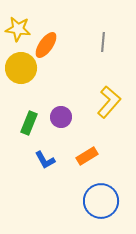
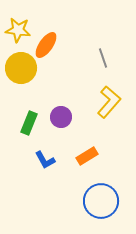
yellow star: moved 1 px down
gray line: moved 16 px down; rotated 24 degrees counterclockwise
